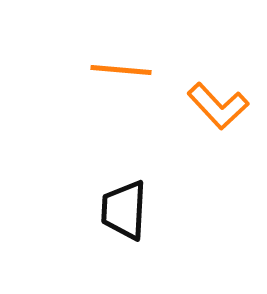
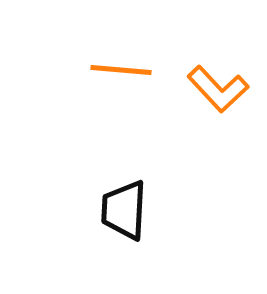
orange L-shape: moved 17 px up
